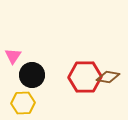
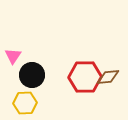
brown diamond: rotated 15 degrees counterclockwise
yellow hexagon: moved 2 px right
